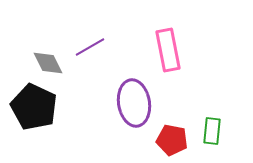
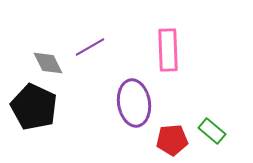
pink rectangle: rotated 9 degrees clockwise
green rectangle: rotated 56 degrees counterclockwise
red pentagon: rotated 16 degrees counterclockwise
